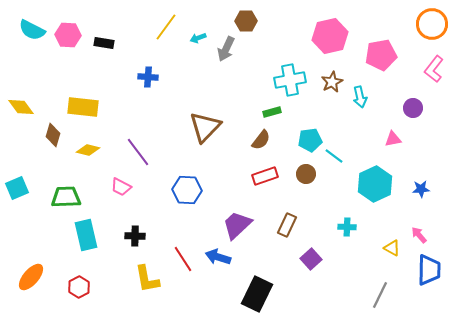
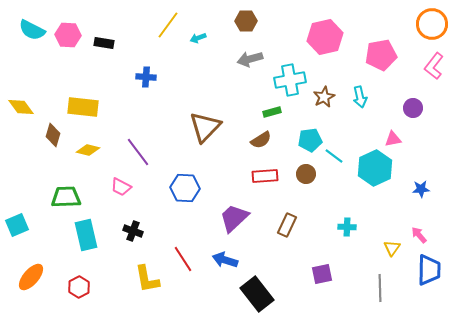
yellow line at (166, 27): moved 2 px right, 2 px up
pink hexagon at (330, 36): moved 5 px left, 1 px down
gray arrow at (226, 49): moved 24 px right, 10 px down; rotated 50 degrees clockwise
pink L-shape at (434, 69): moved 3 px up
blue cross at (148, 77): moved 2 px left
brown star at (332, 82): moved 8 px left, 15 px down
brown semicircle at (261, 140): rotated 20 degrees clockwise
red rectangle at (265, 176): rotated 15 degrees clockwise
cyan hexagon at (375, 184): moved 16 px up
cyan square at (17, 188): moved 37 px down
blue hexagon at (187, 190): moved 2 px left, 2 px up
purple trapezoid at (237, 225): moved 3 px left, 7 px up
black cross at (135, 236): moved 2 px left, 5 px up; rotated 18 degrees clockwise
yellow triangle at (392, 248): rotated 36 degrees clockwise
blue arrow at (218, 257): moved 7 px right, 3 px down
purple square at (311, 259): moved 11 px right, 15 px down; rotated 30 degrees clockwise
black rectangle at (257, 294): rotated 64 degrees counterclockwise
gray line at (380, 295): moved 7 px up; rotated 28 degrees counterclockwise
